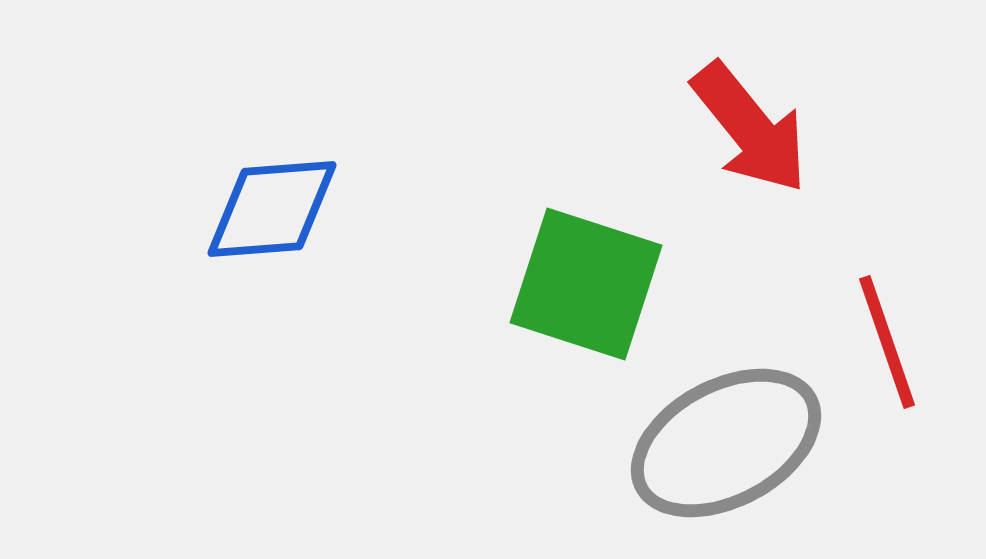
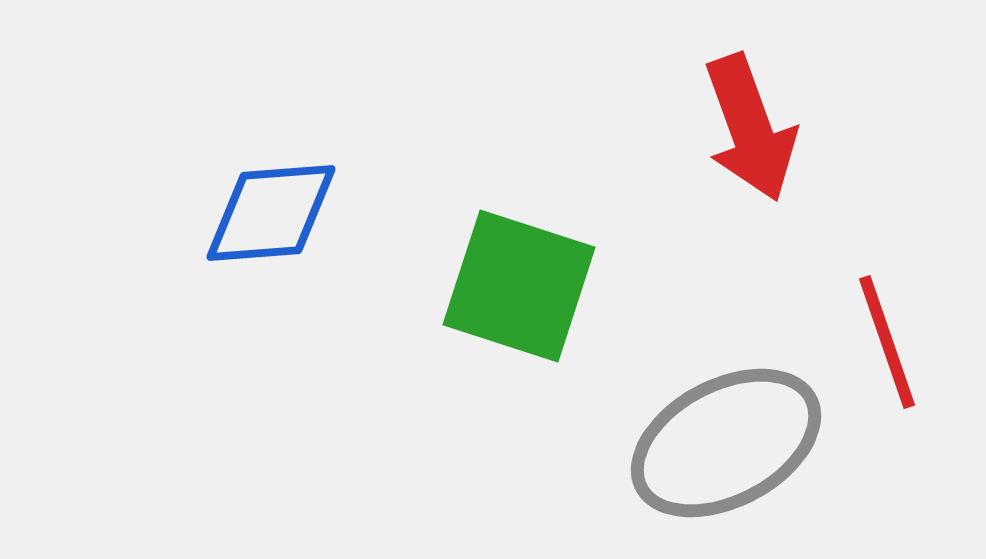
red arrow: rotated 19 degrees clockwise
blue diamond: moved 1 px left, 4 px down
green square: moved 67 px left, 2 px down
